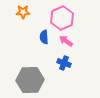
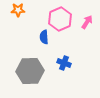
orange star: moved 5 px left, 2 px up
pink hexagon: moved 2 px left, 1 px down
pink arrow: moved 21 px right, 19 px up; rotated 88 degrees clockwise
gray hexagon: moved 9 px up
